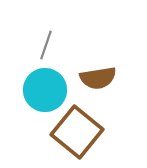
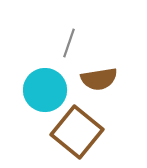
gray line: moved 23 px right, 2 px up
brown semicircle: moved 1 px right, 1 px down
